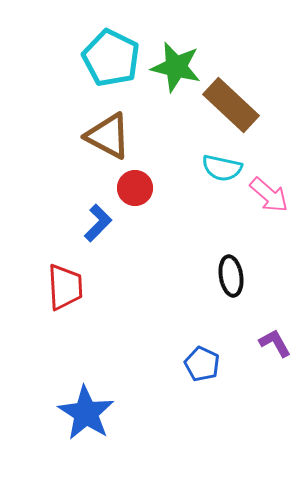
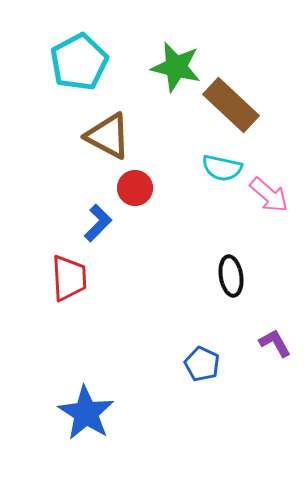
cyan pentagon: moved 32 px left, 4 px down; rotated 18 degrees clockwise
red trapezoid: moved 4 px right, 9 px up
